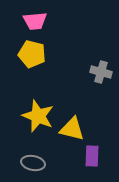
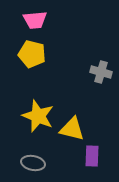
pink trapezoid: moved 1 px up
